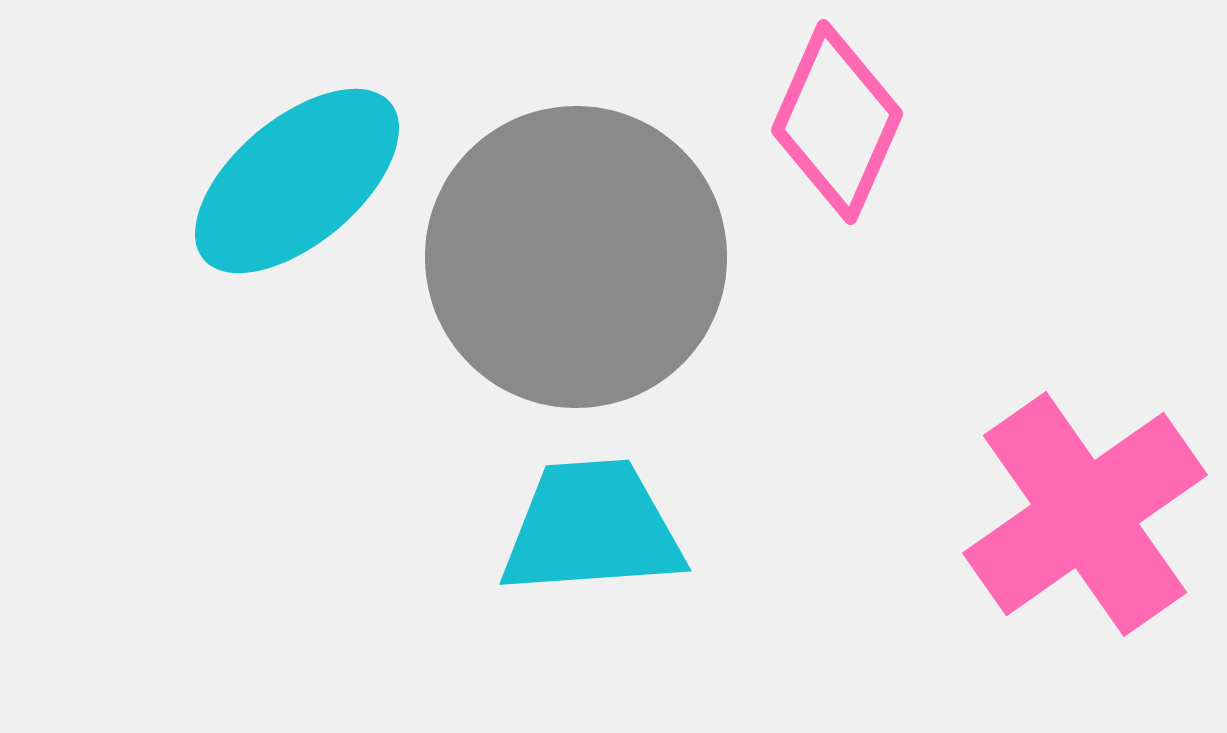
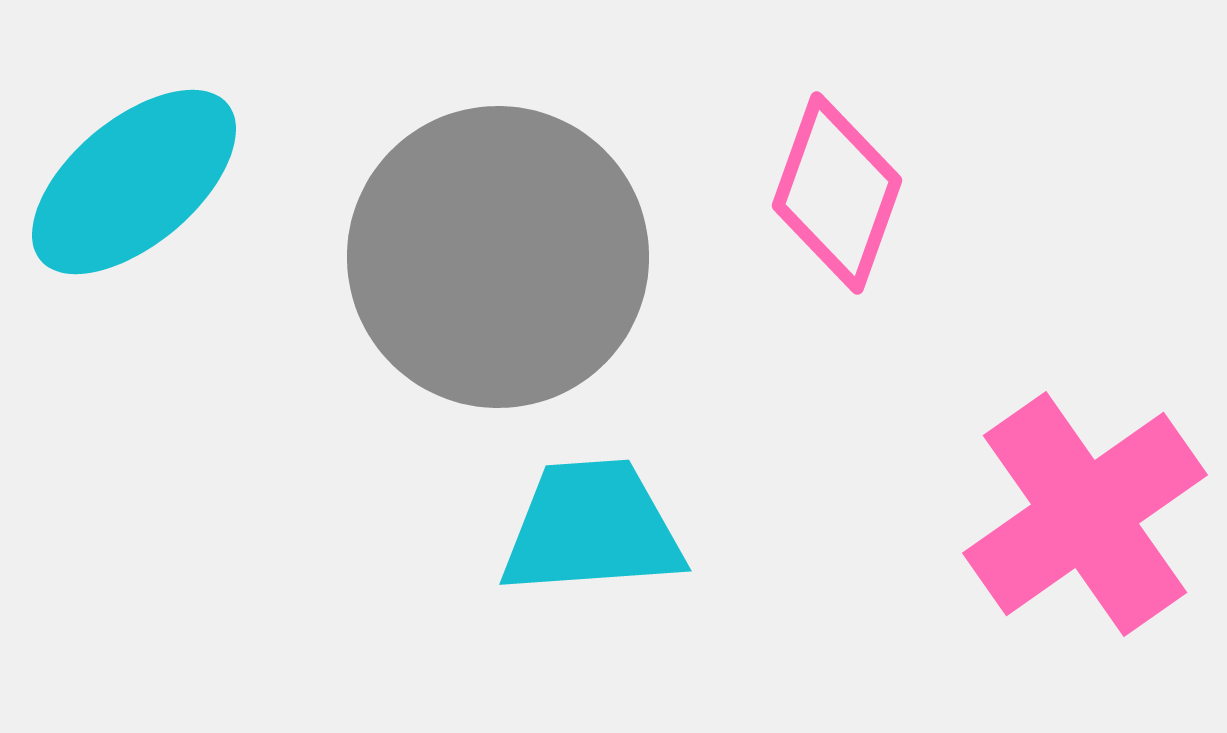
pink diamond: moved 71 px down; rotated 4 degrees counterclockwise
cyan ellipse: moved 163 px left, 1 px down
gray circle: moved 78 px left
